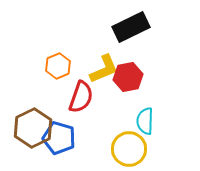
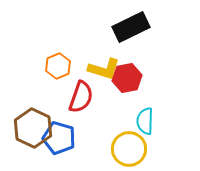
yellow L-shape: rotated 40 degrees clockwise
red hexagon: moved 1 px left, 1 px down
brown hexagon: rotated 9 degrees counterclockwise
